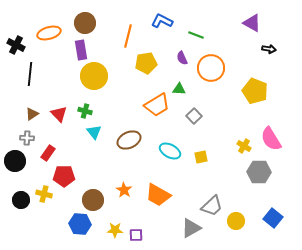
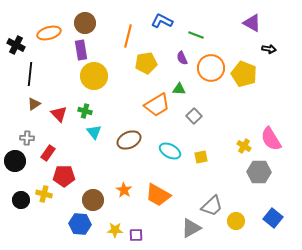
yellow pentagon at (255, 91): moved 11 px left, 17 px up
brown triangle at (32, 114): moved 2 px right, 10 px up
